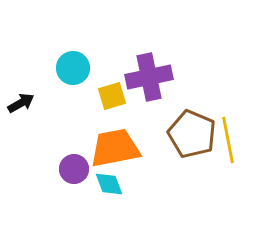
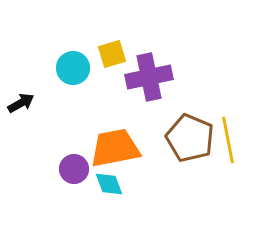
yellow square: moved 42 px up
brown pentagon: moved 2 px left, 4 px down
